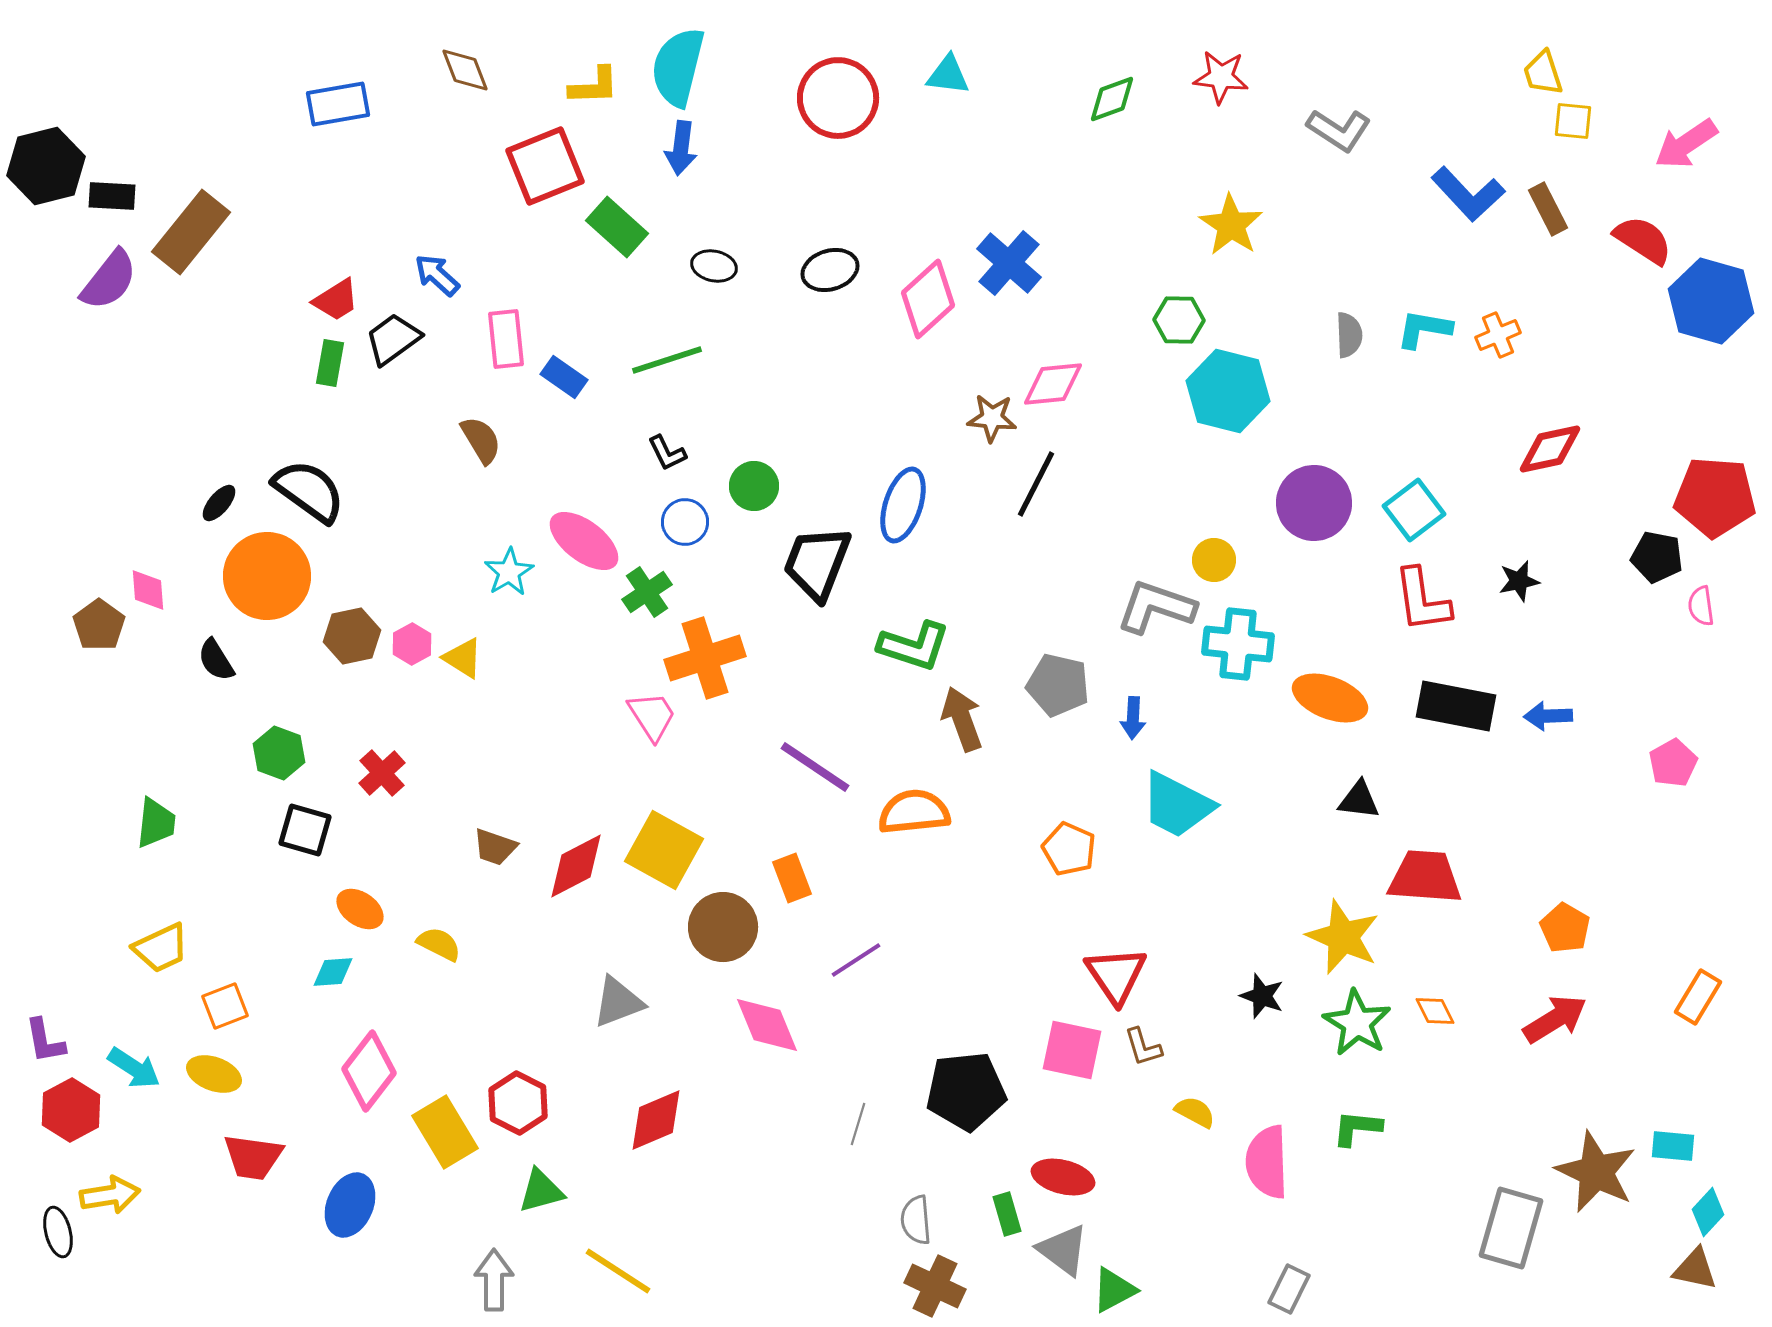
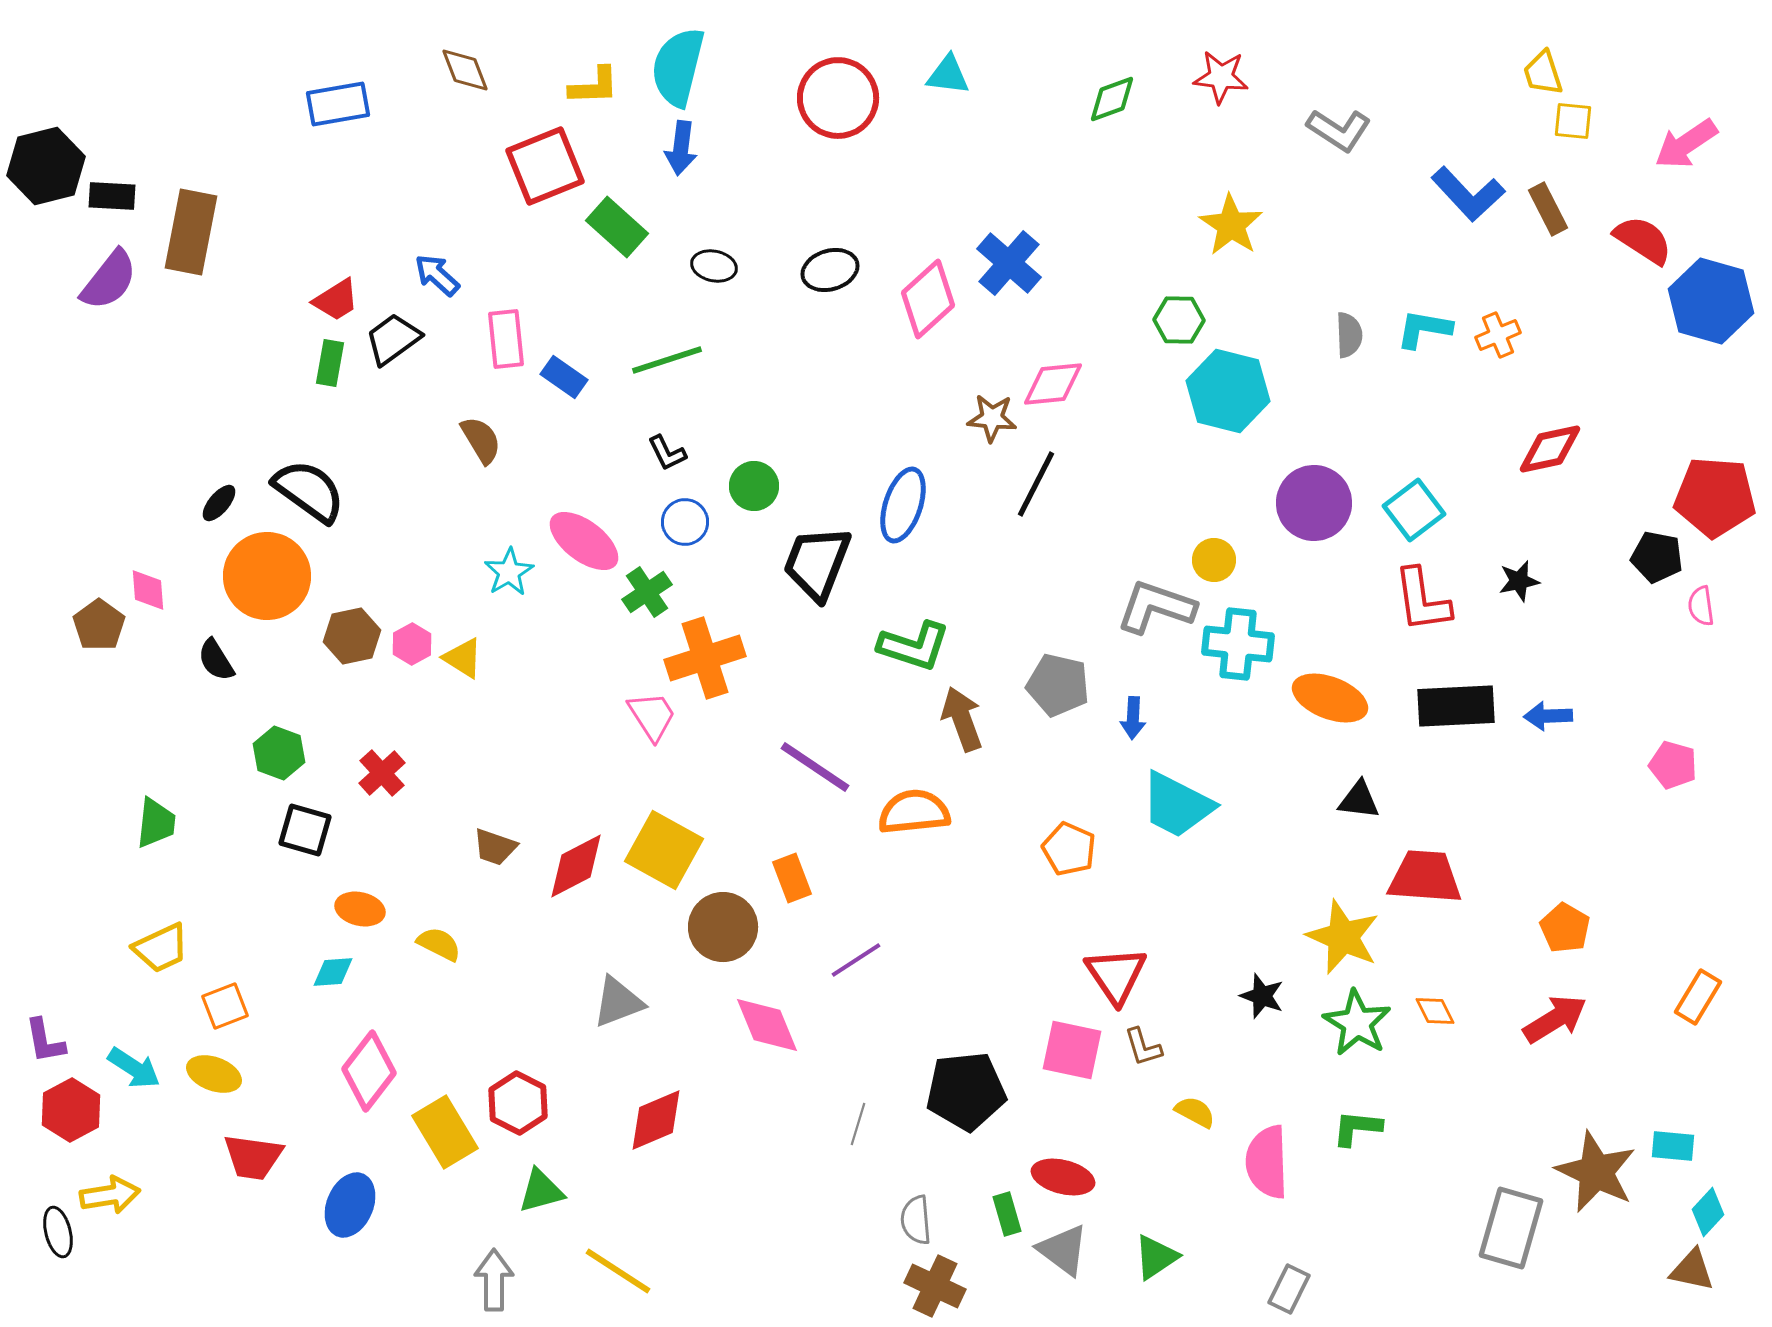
brown rectangle at (191, 232): rotated 28 degrees counterclockwise
black rectangle at (1456, 706): rotated 14 degrees counterclockwise
pink pentagon at (1673, 763): moved 2 px down; rotated 27 degrees counterclockwise
orange ellipse at (360, 909): rotated 21 degrees counterclockwise
brown triangle at (1695, 1269): moved 3 px left, 1 px down
green triangle at (1114, 1290): moved 42 px right, 33 px up; rotated 6 degrees counterclockwise
